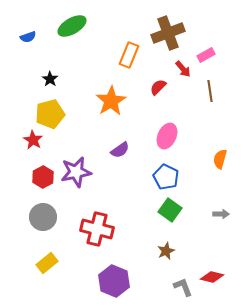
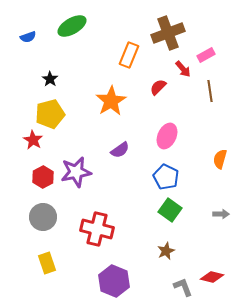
yellow rectangle: rotated 70 degrees counterclockwise
